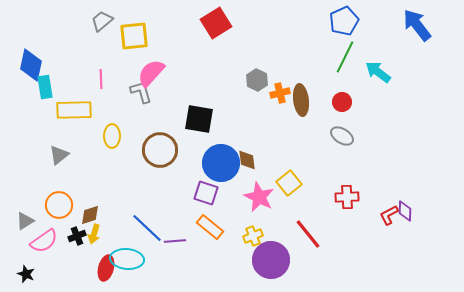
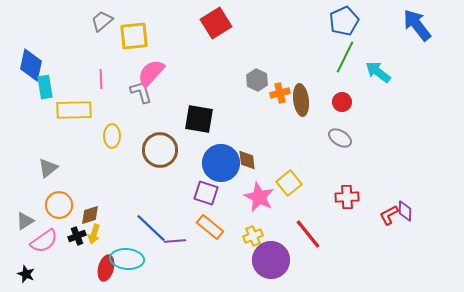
gray ellipse at (342, 136): moved 2 px left, 2 px down
gray triangle at (59, 155): moved 11 px left, 13 px down
blue line at (147, 228): moved 4 px right
